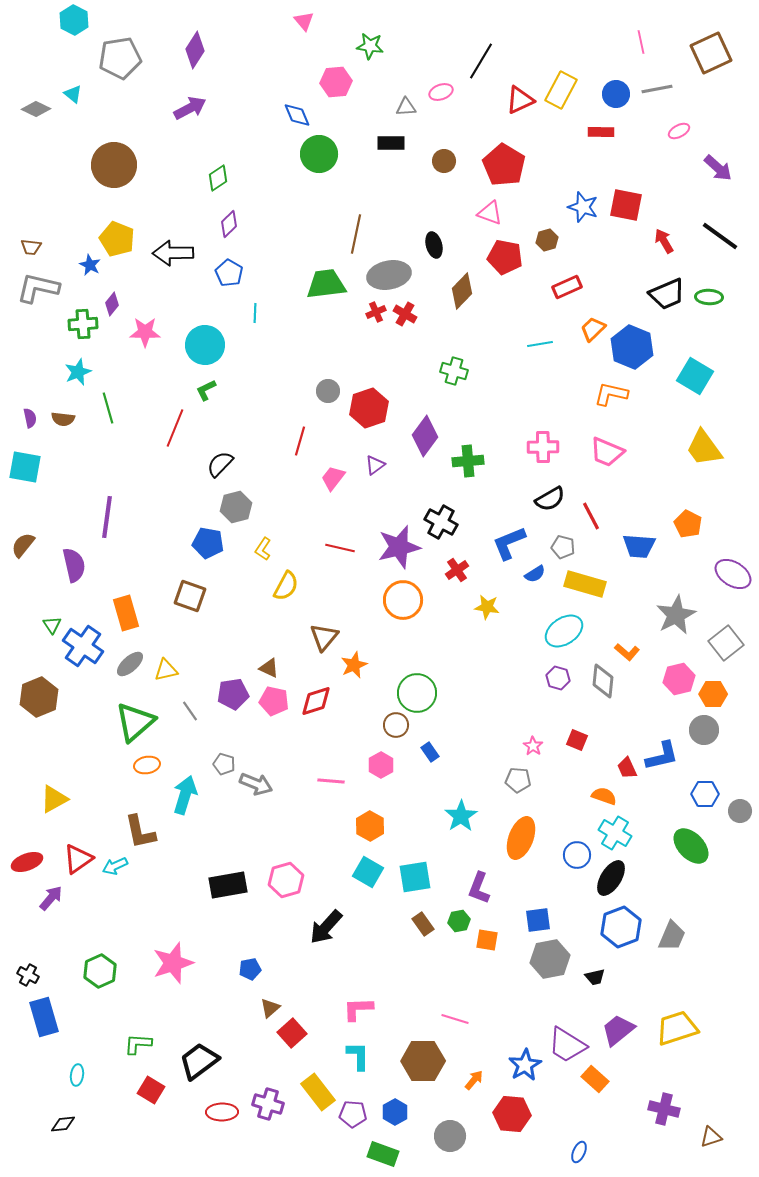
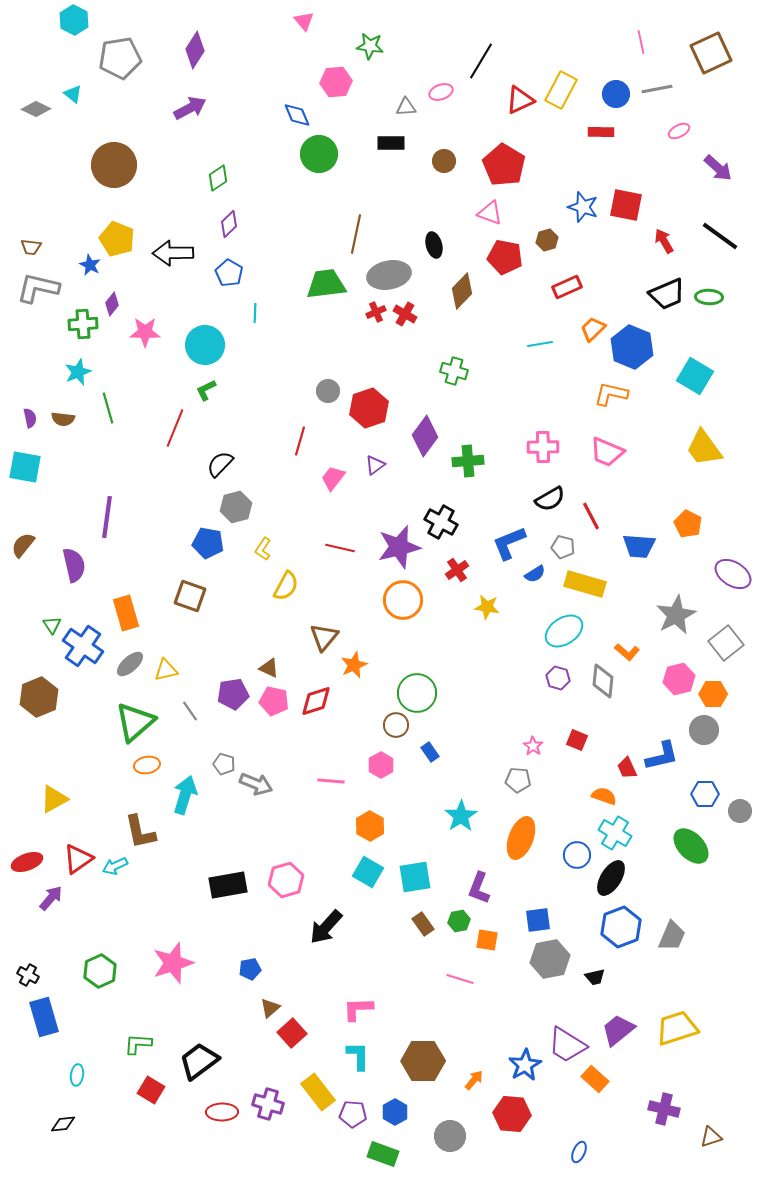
pink line at (455, 1019): moved 5 px right, 40 px up
